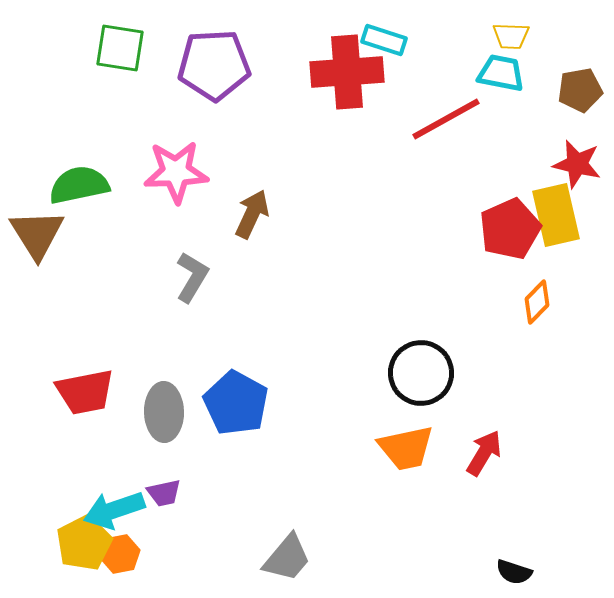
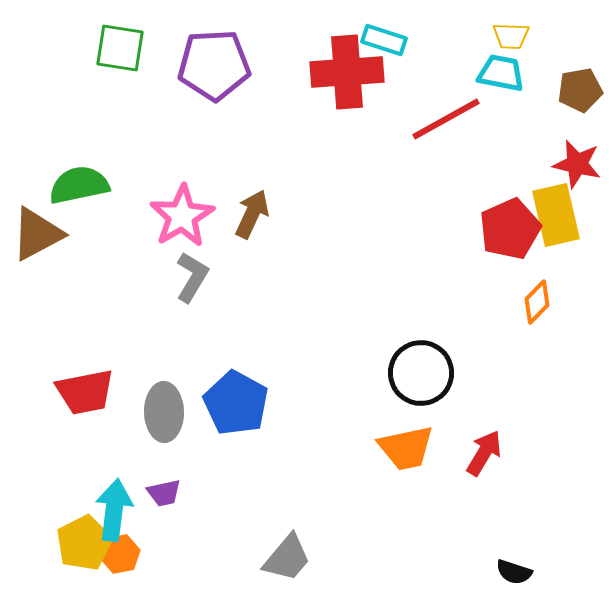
pink star: moved 6 px right, 44 px down; rotated 28 degrees counterclockwise
brown triangle: rotated 34 degrees clockwise
cyan arrow: rotated 116 degrees clockwise
